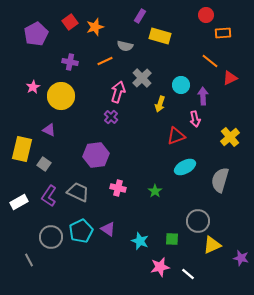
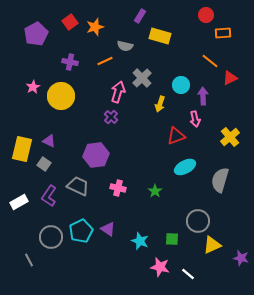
purple triangle at (49, 130): moved 11 px down
gray trapezoid at (78, 192): moved 6 px up
pink star at (160, 267): rotated 24 degrees clockwise
